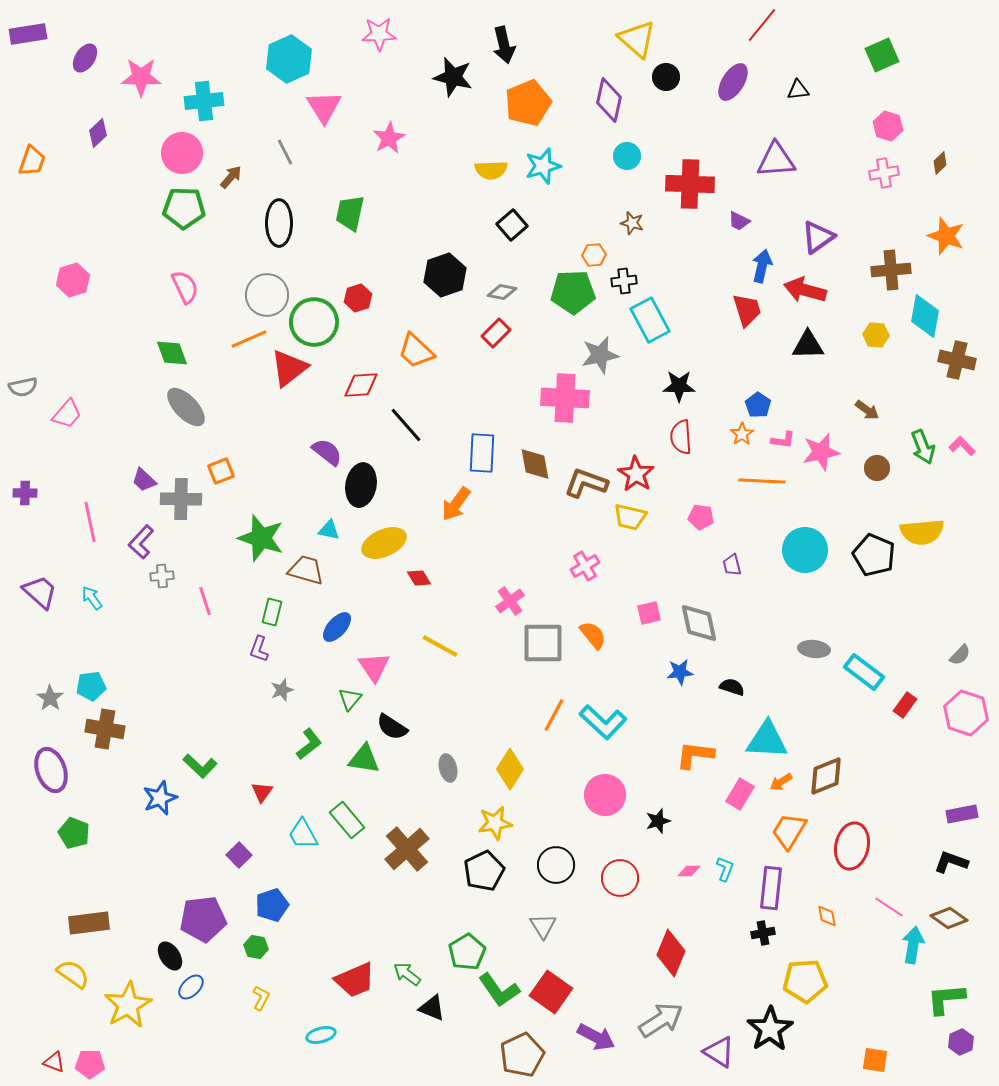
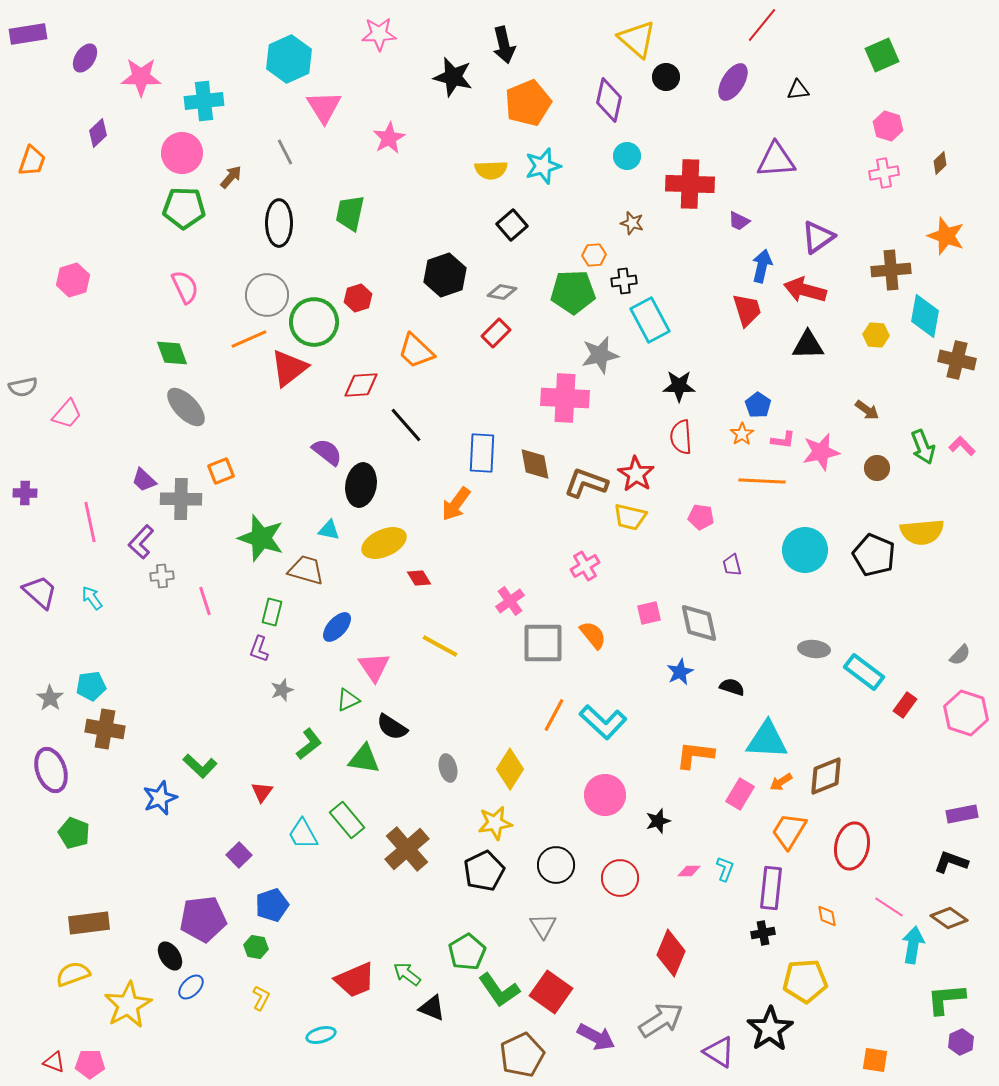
blue star at (680, 672): rotated 20 degrees counterclockwise
green triangle at (350, 699): moved 2 px left, 1 px down; rotated 25 degrees clockwise
yellow semicircle at (73, 974): rotated 56 degrees counterclockwise
